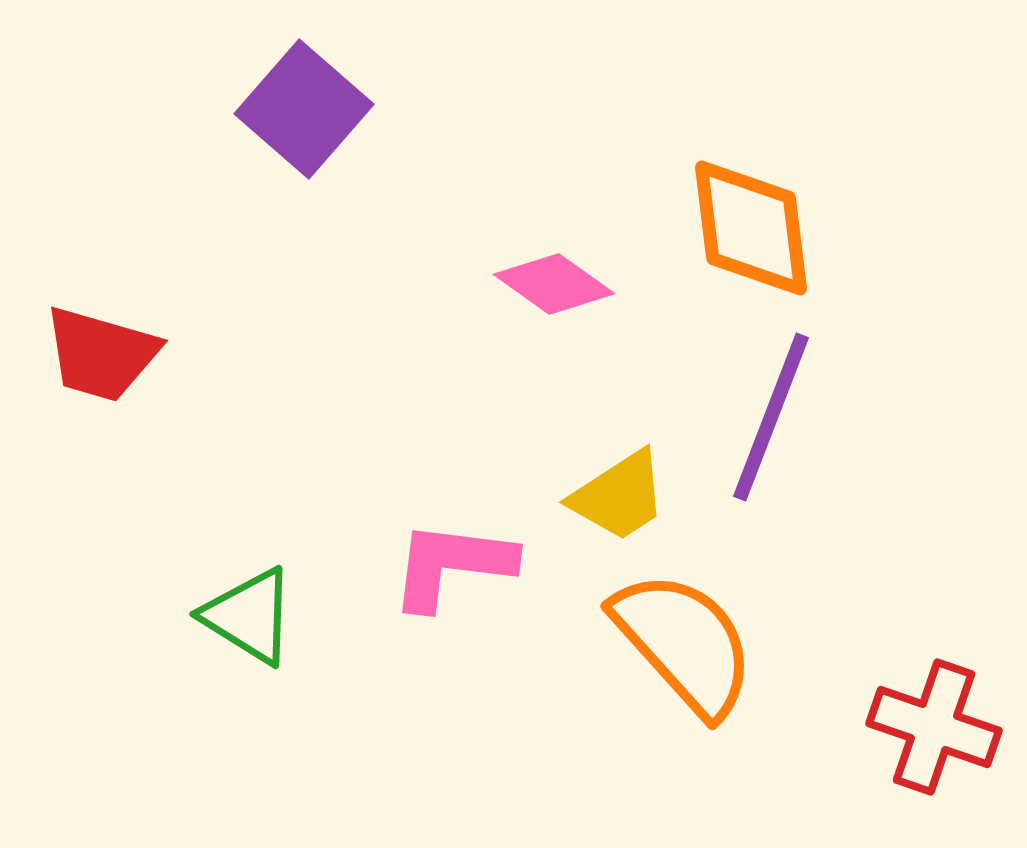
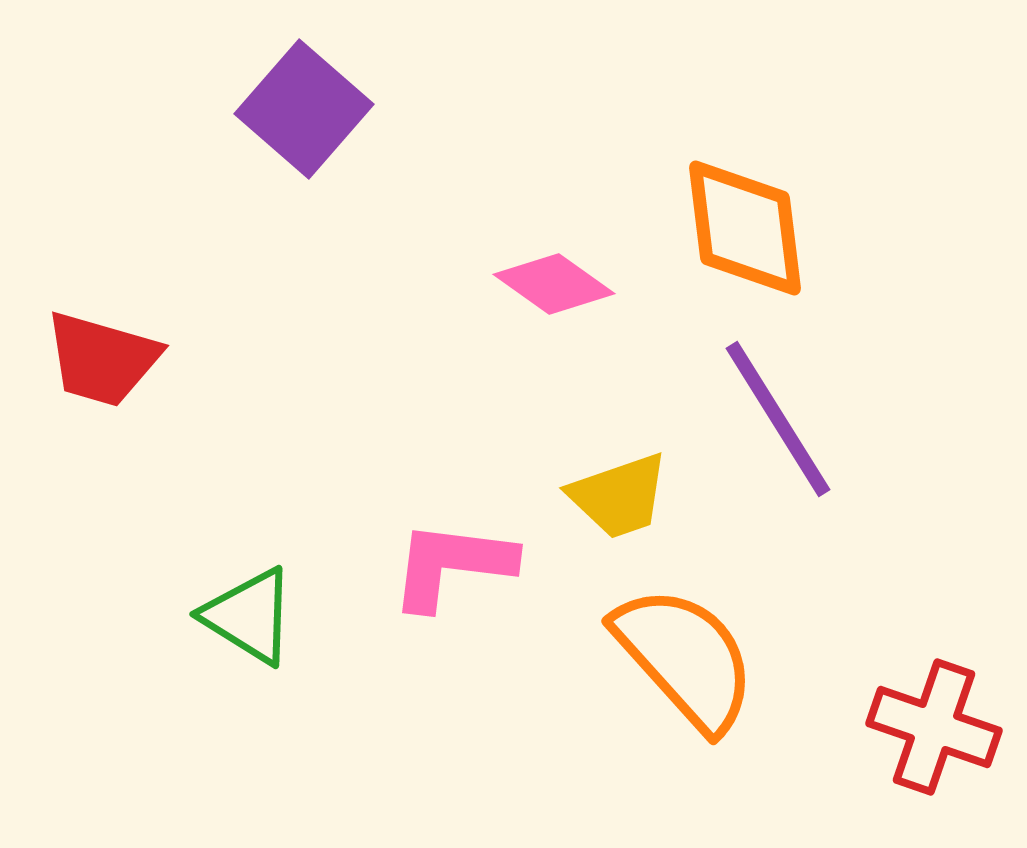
orange diamond: moved 6 px left
red trapezoid: moved 1 px right, 5 px down
purple line: moved 7 px right, 2 px down; rotated 53 degrees counterclockwise
yellow trapezoid: rotated 14 degrees clockwise
orange semicircle: moved 1 px right, 15 px down
